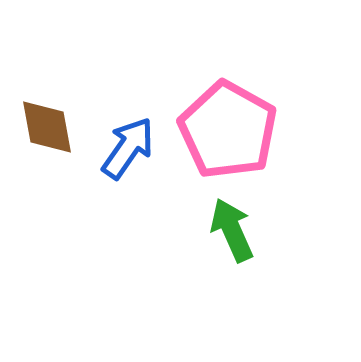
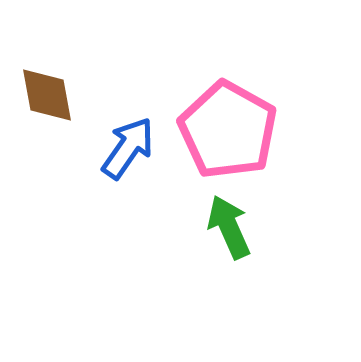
brown diamond: moved 32 px up
green arrow: moved 3 px left, 3 px up
